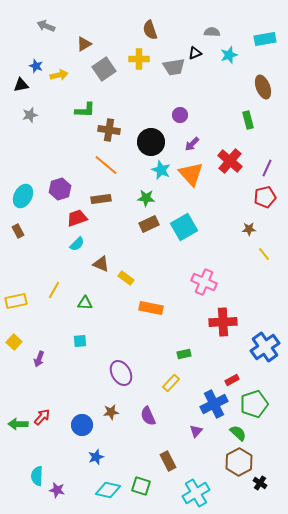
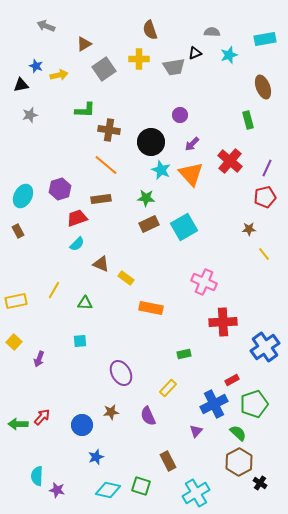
yellow rectangle at (171, 383): moved 3 px left, 5 px down
